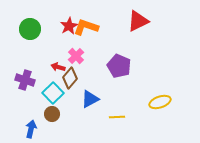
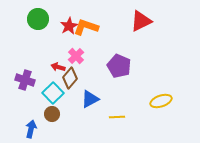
red triangle: moved 3 px right
green circle: moved 8 px right, 10 px up
yellow ellipse: moved 1 px right, 1 px up
